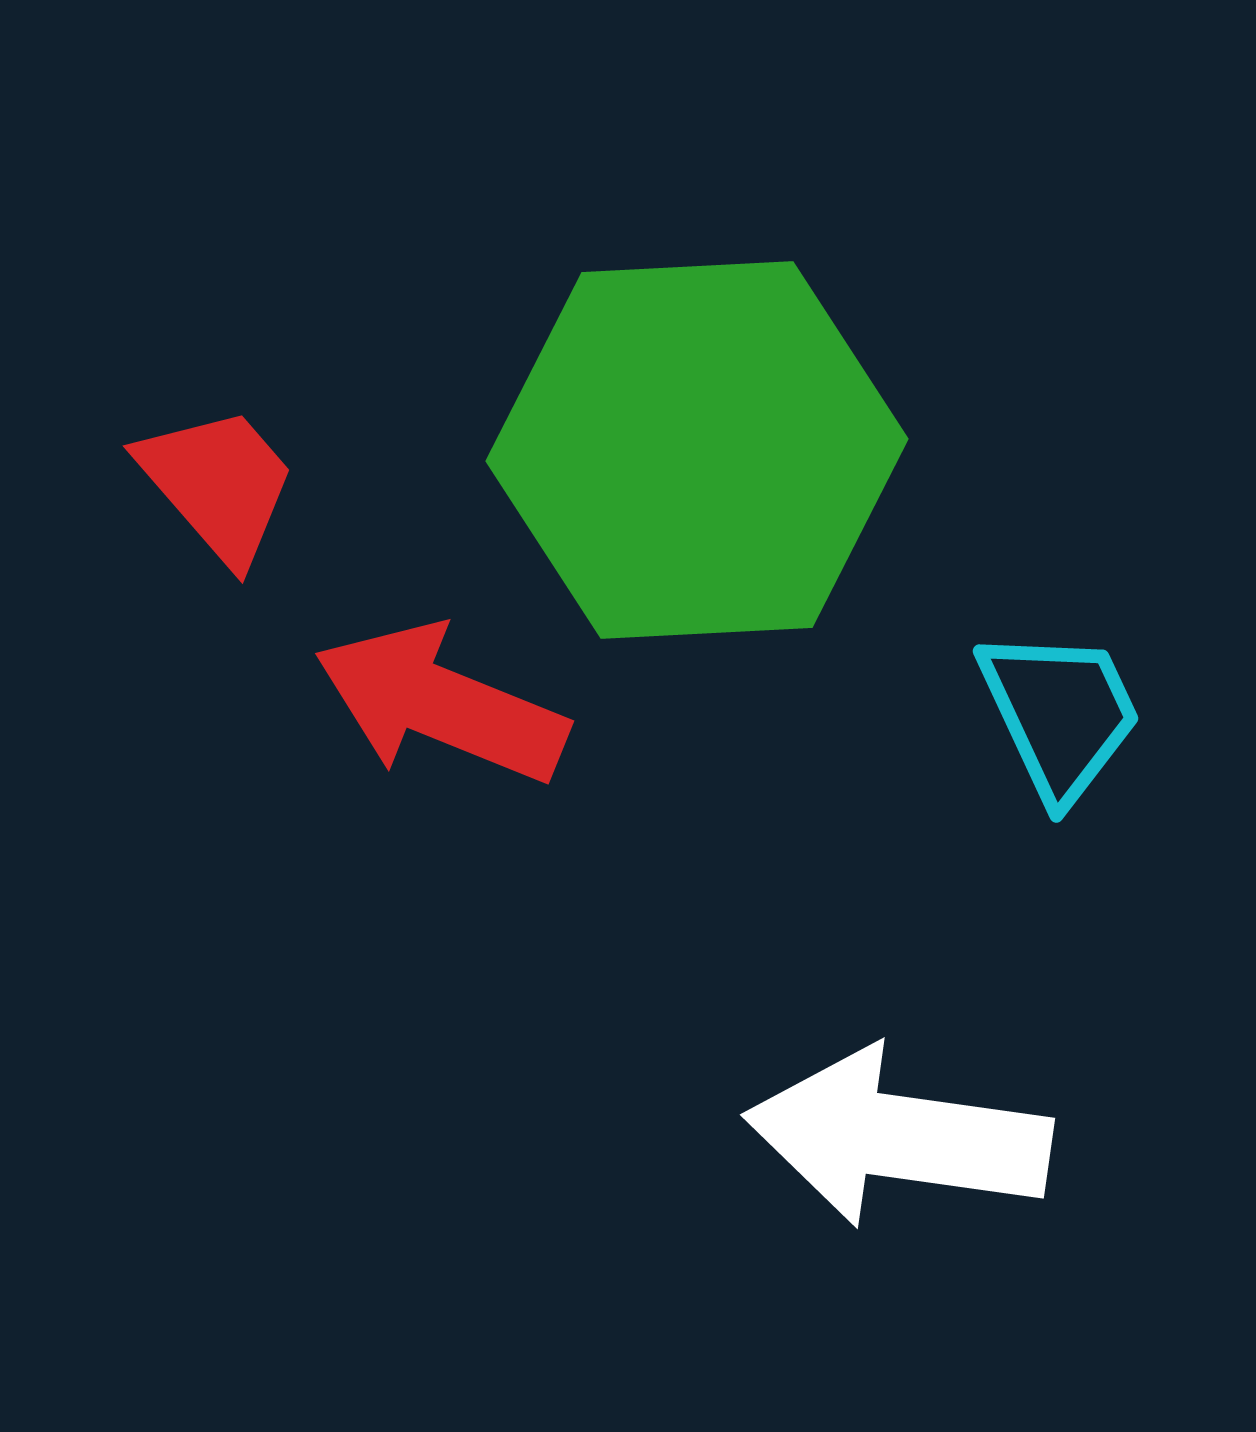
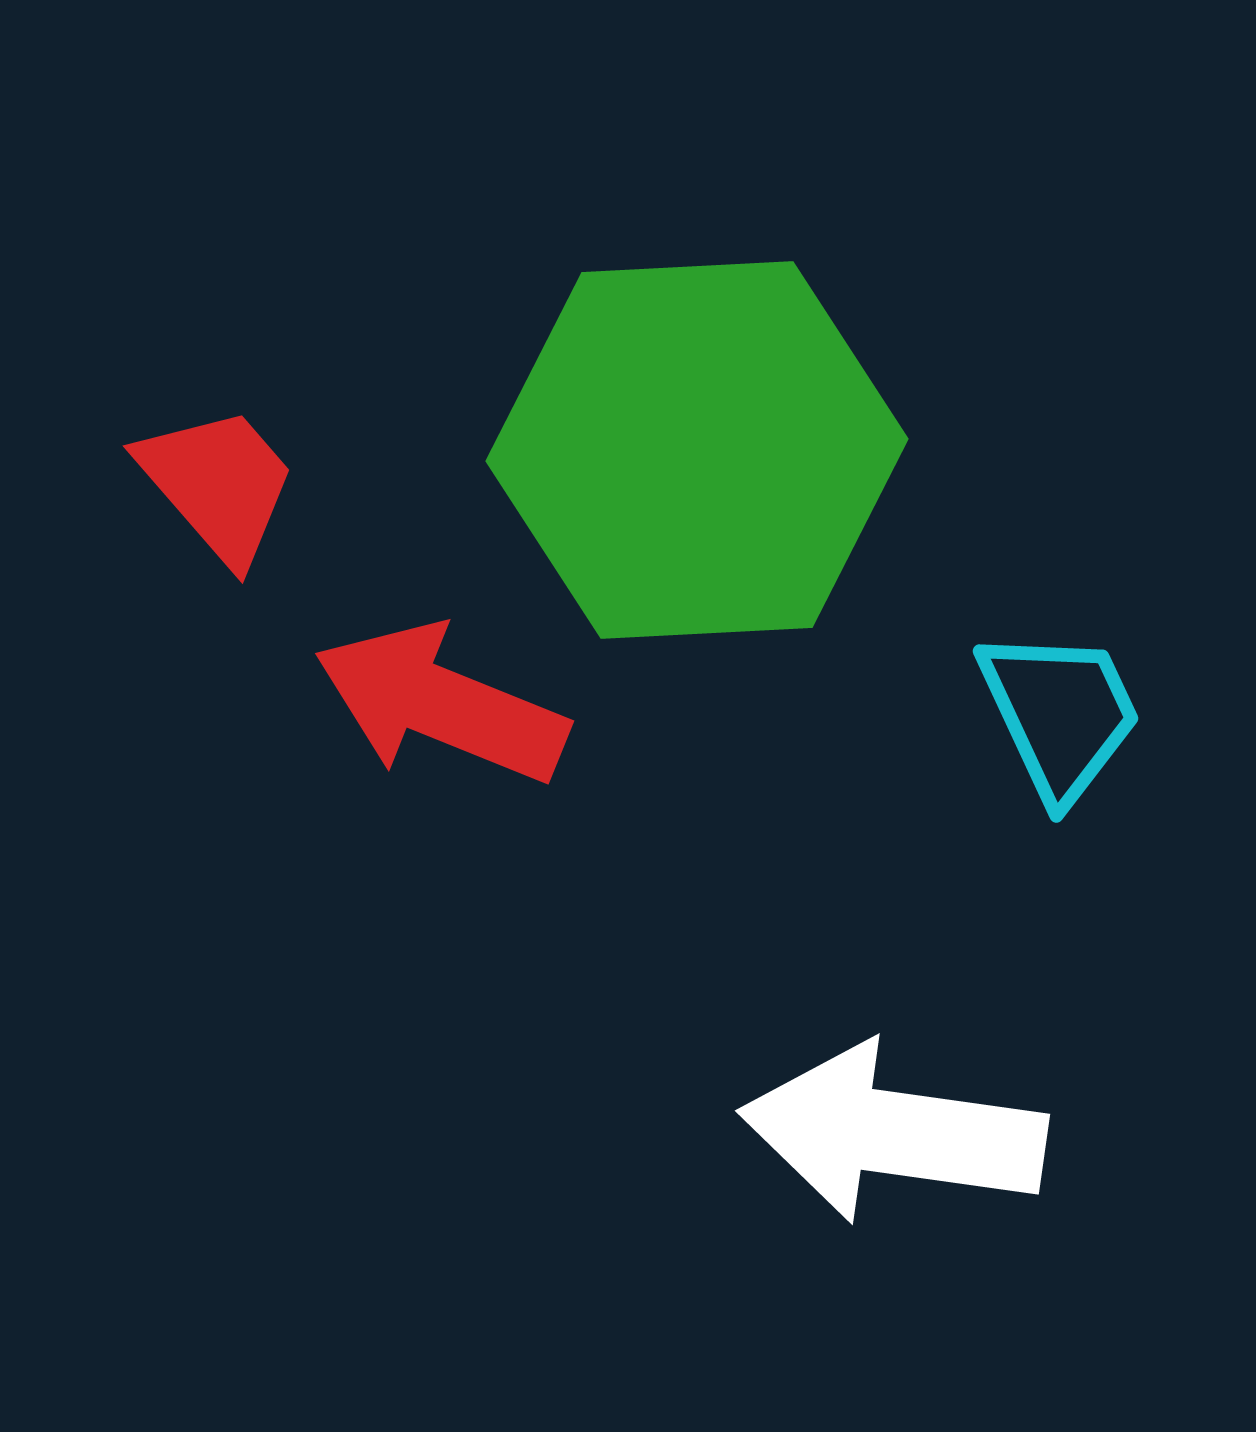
white arrow: moved 5 px left, 4 px up
